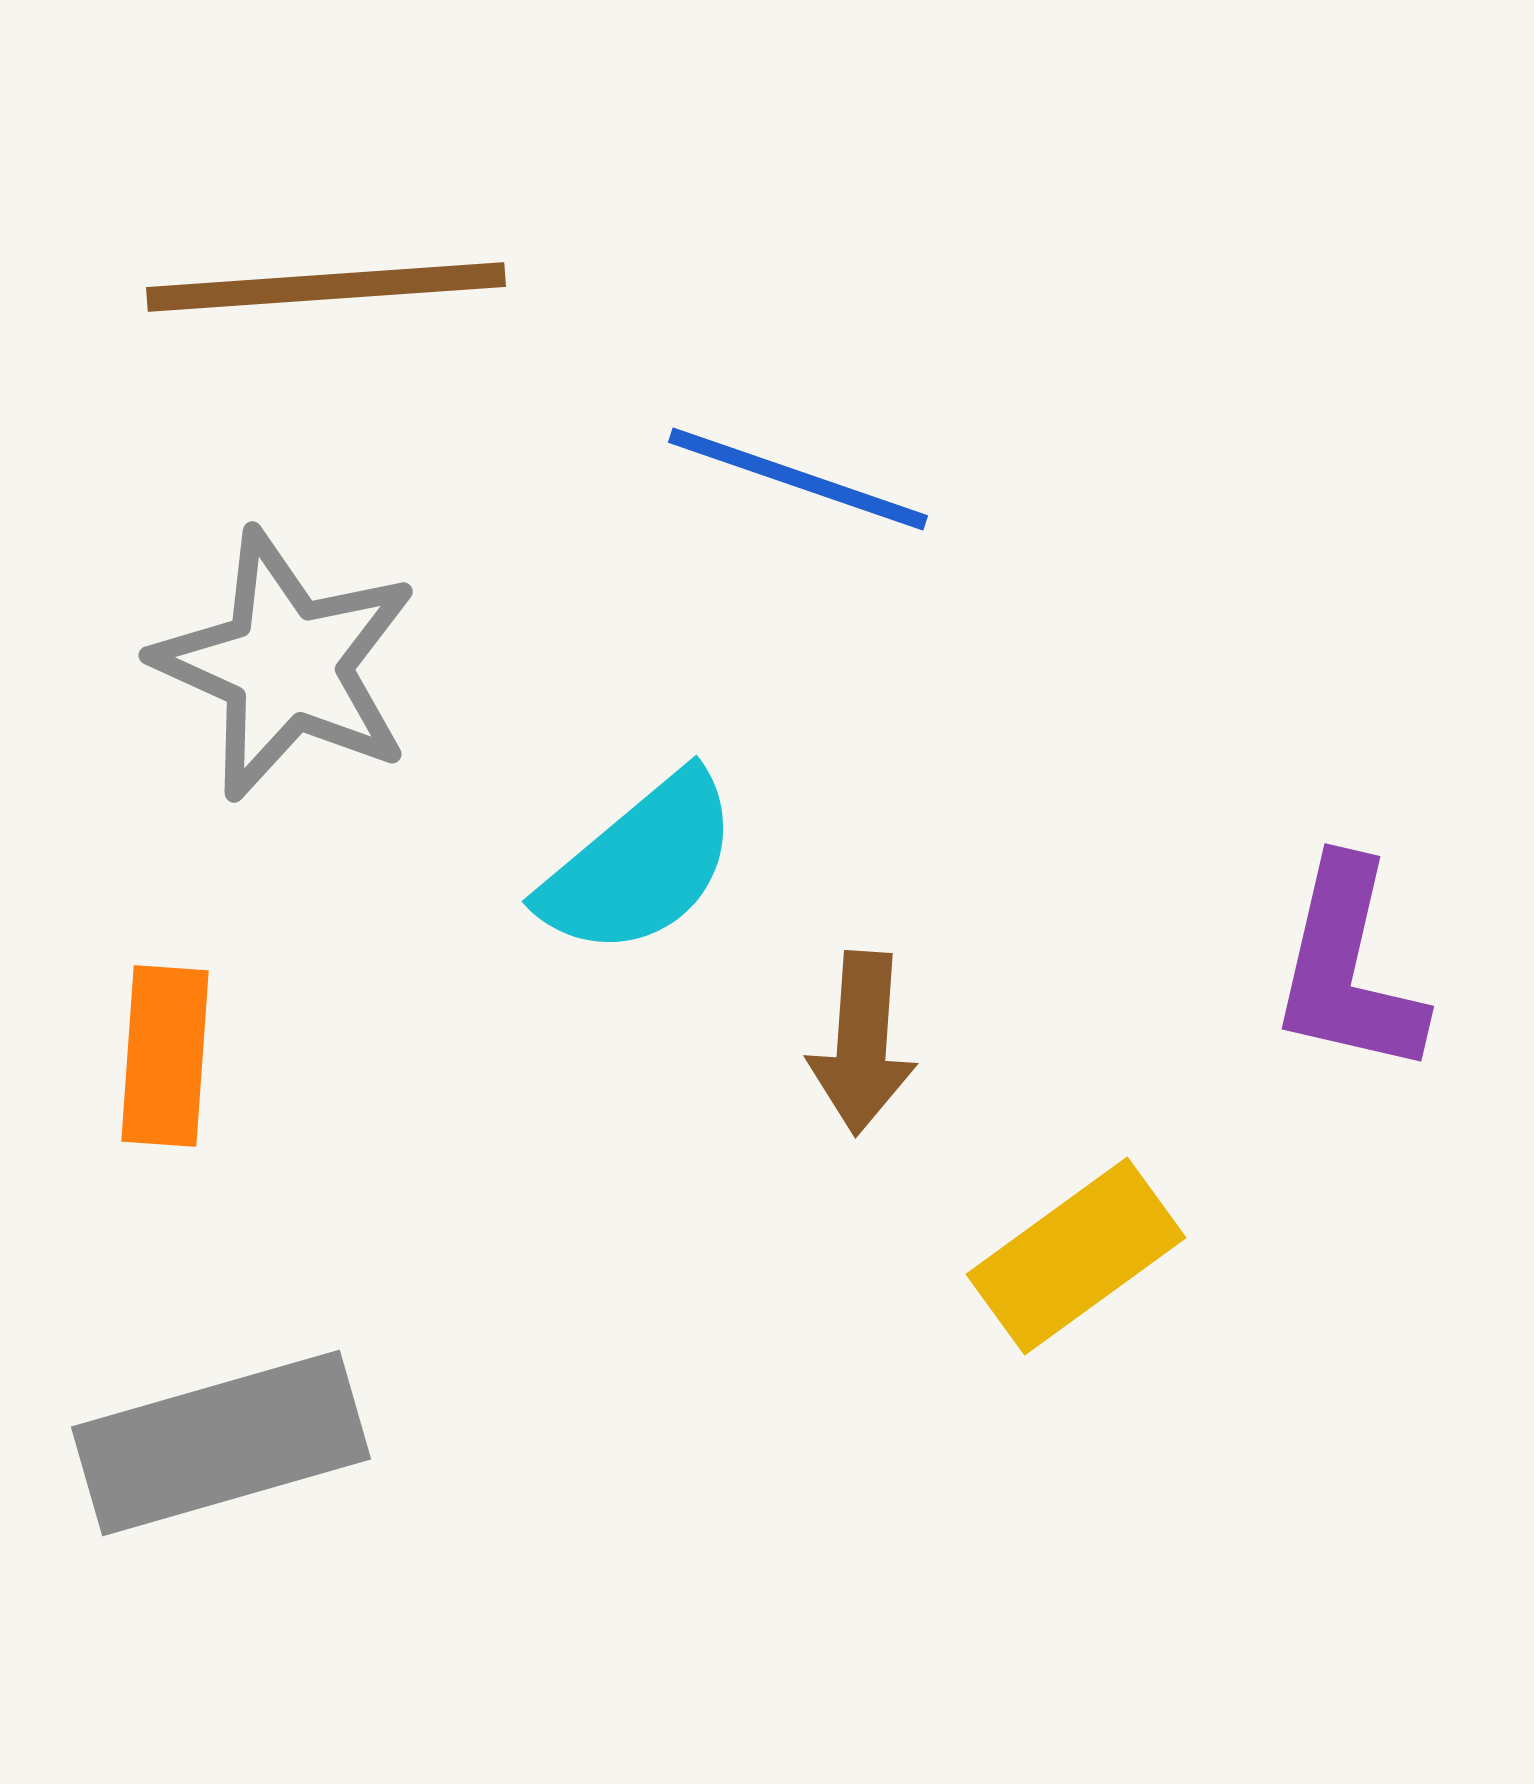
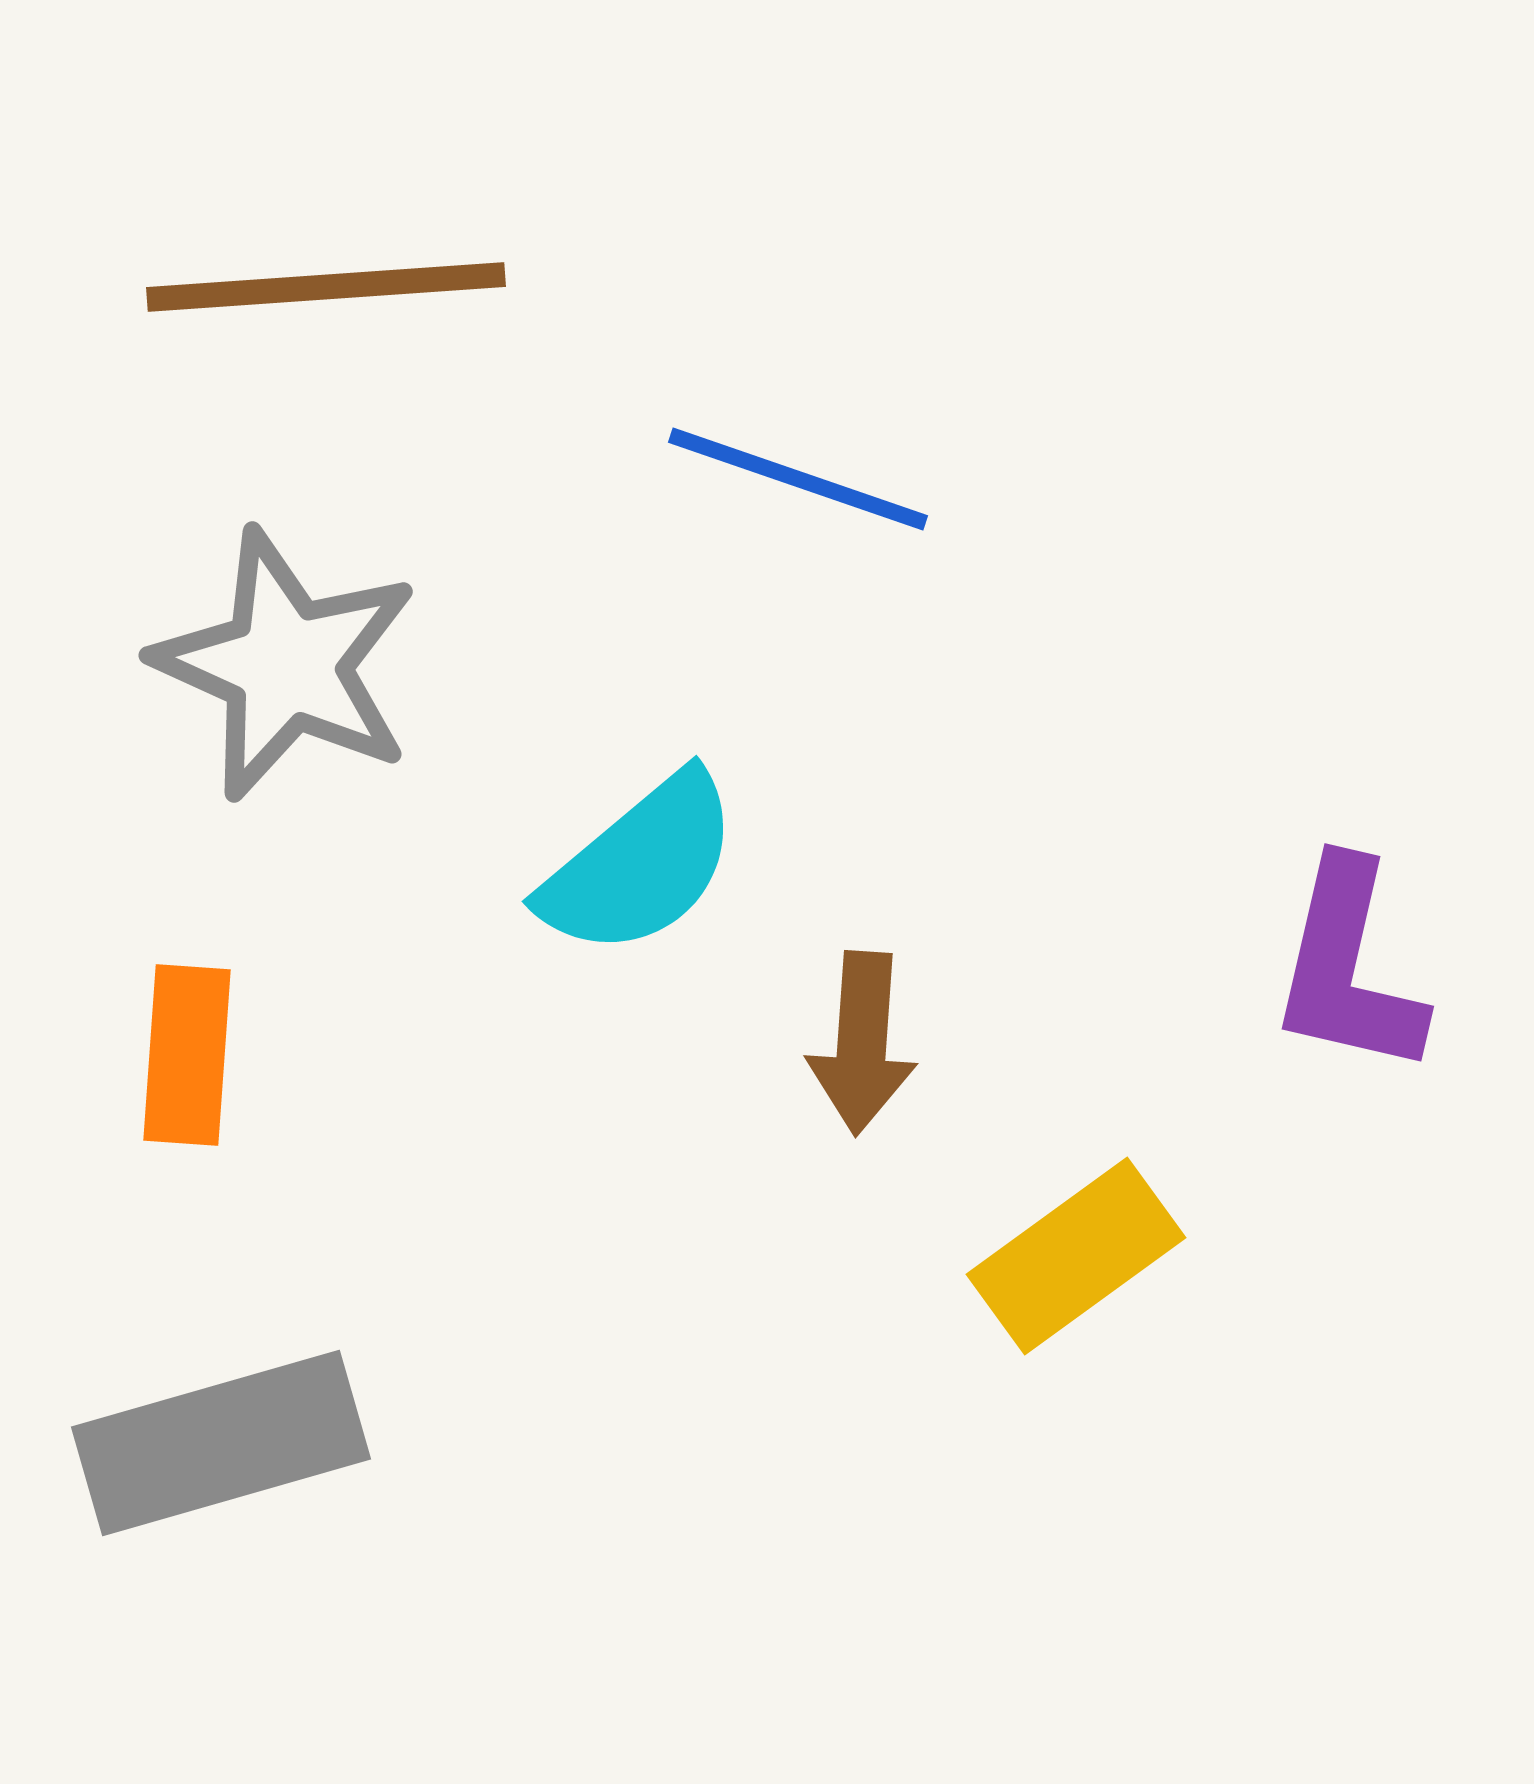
orange rectangle: moved 22 px right, 1 px up
